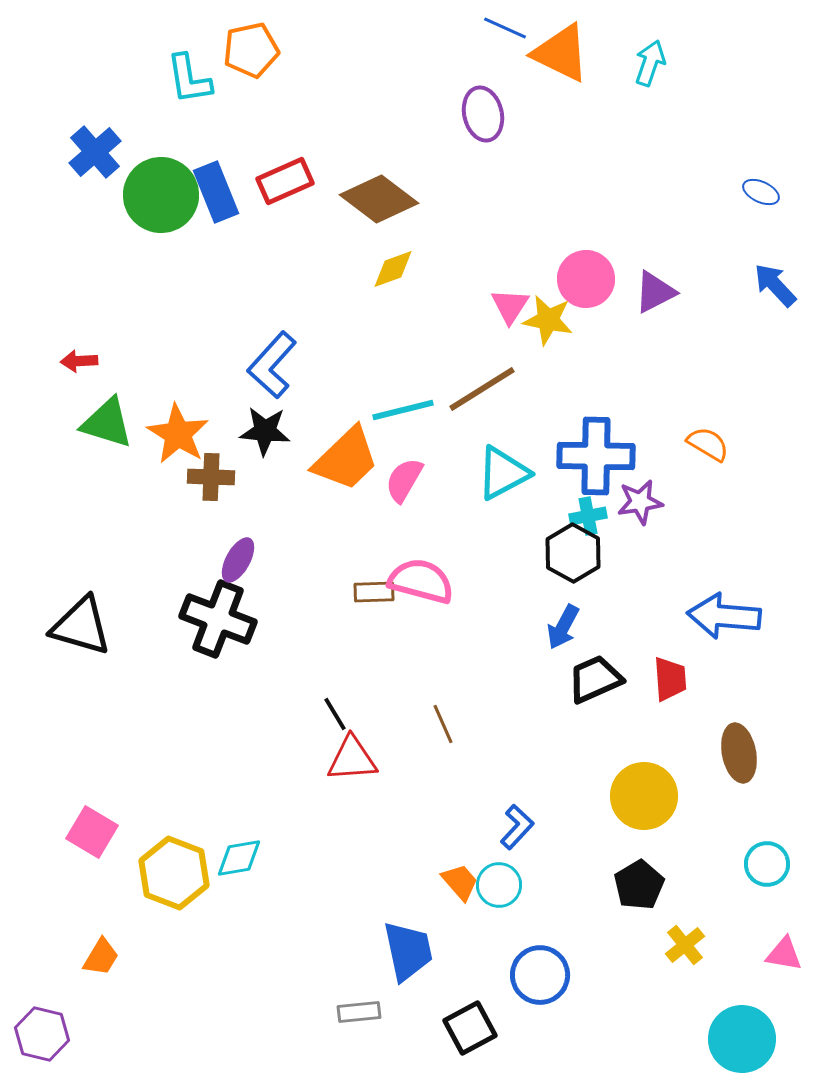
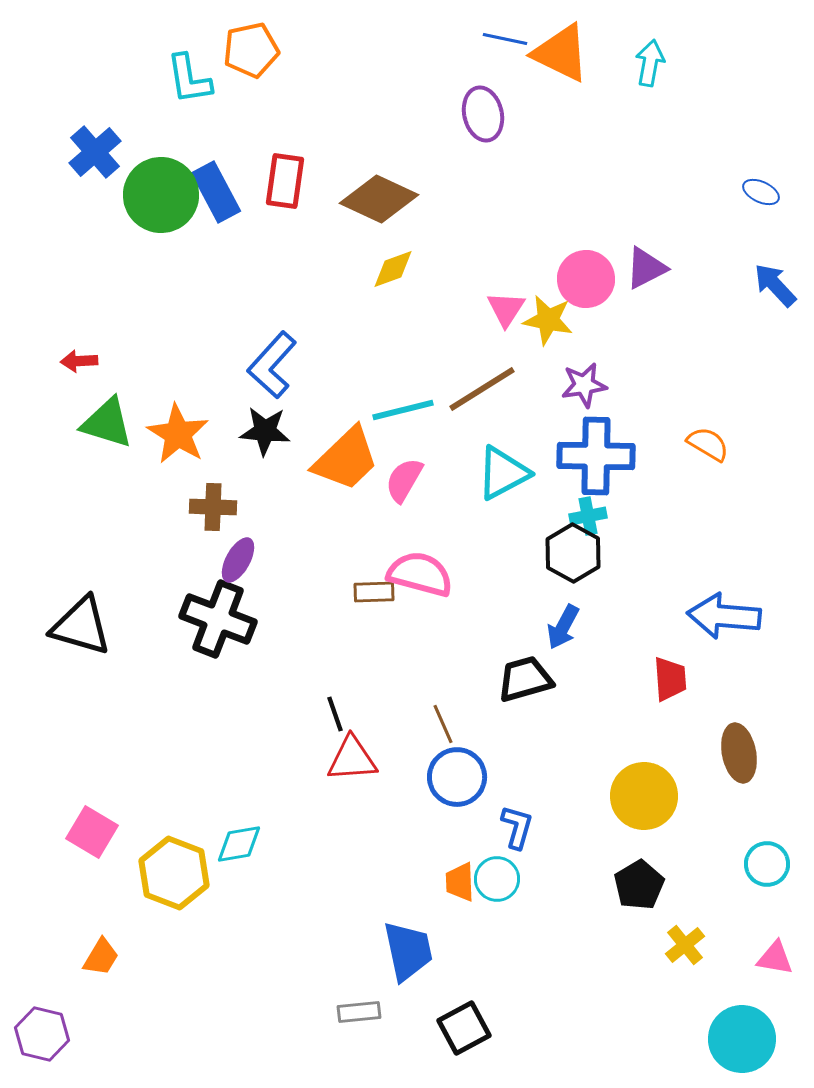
blue line at (505, 28): moved 11 px down; rotated 12 degrees counterclockwise
cyan arrow at (650, 63): rotated 9 degrees counterclockwise
red rectangle at (285, 181): rotated 58 degrees counterclockwise
blue rectangle at (216, 192): rotated 6 degrees counterclockwise
brown diamond at (379, 199): rotated 12 degrees counterclockwise
purple triangle at (655, 292): moved 9 px left, 24 px up
pink triangle at (510, 306): moved 4 px left, 3 px down
brown cross at (211, 477): moved 2 px right, 30 px down
purple star at (640, 502): moved 56 px left, 117 px up
pink semicircle at (421, 581): moved 1 px left, 7 px up
black trapezoid at (595, 679): moved 70 px left; rotated 8 degrees clockwise
black line at (335, 714): rotated 12 degrees clockwise
blue L-shape at (517, 827): rotated 27 degrees counterclockwise
cyan diamond at (239, 858): moved 14 px up
orange trapezoid at (460, 882): rotated 141 degrees counterclockwise
cyan circle at (499, 885): moved 2 px left, 6 px up
pink triangle at (784, 954): moved 9 px left, 4 px down
blue circle at (540, 975): moved 83 px left, 198 px up
black square at (470, 1028): moved 6 px left
